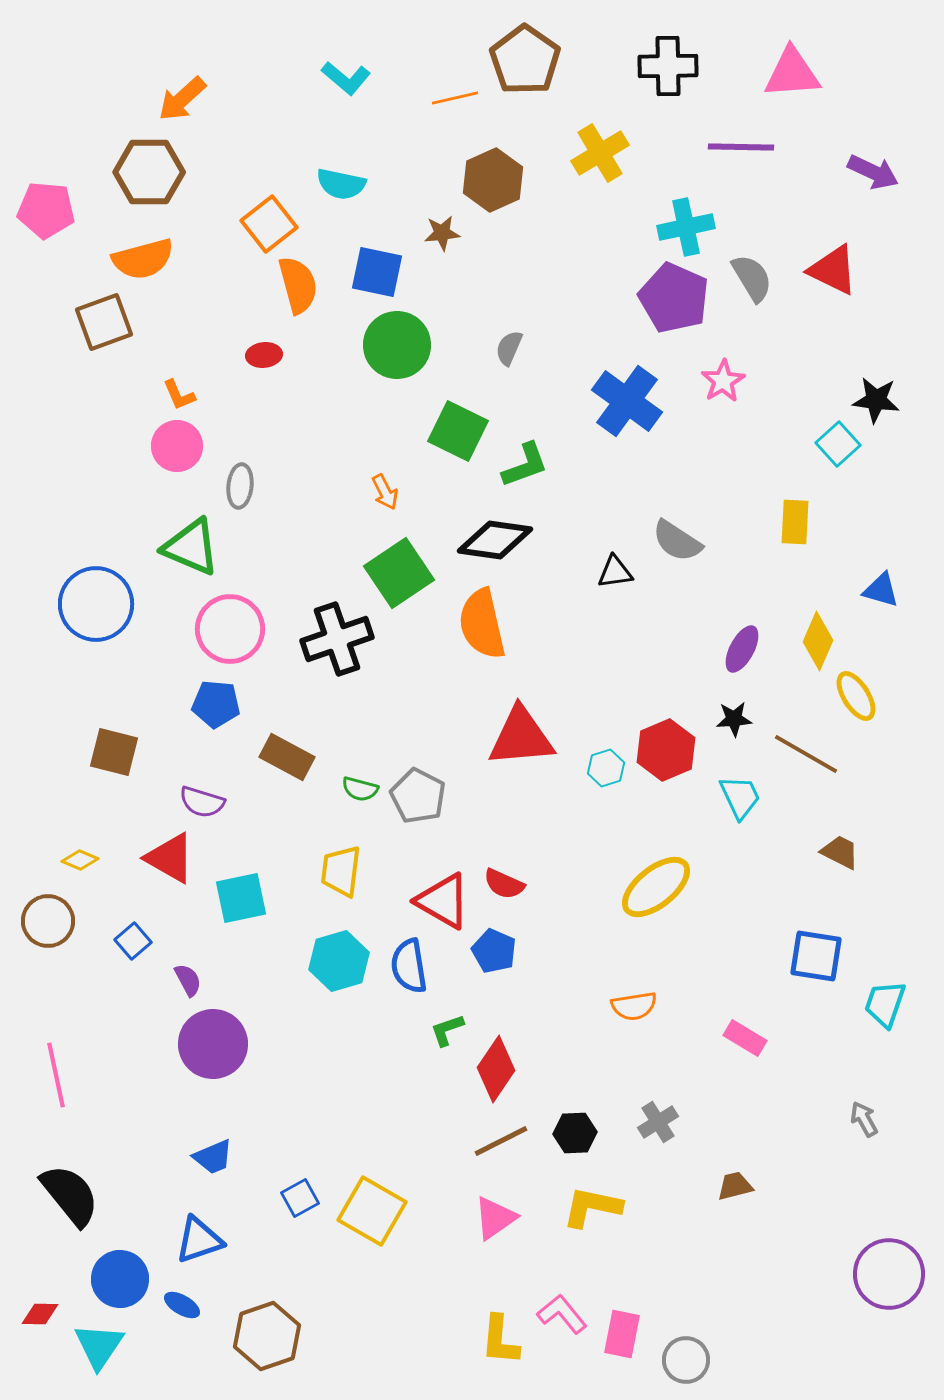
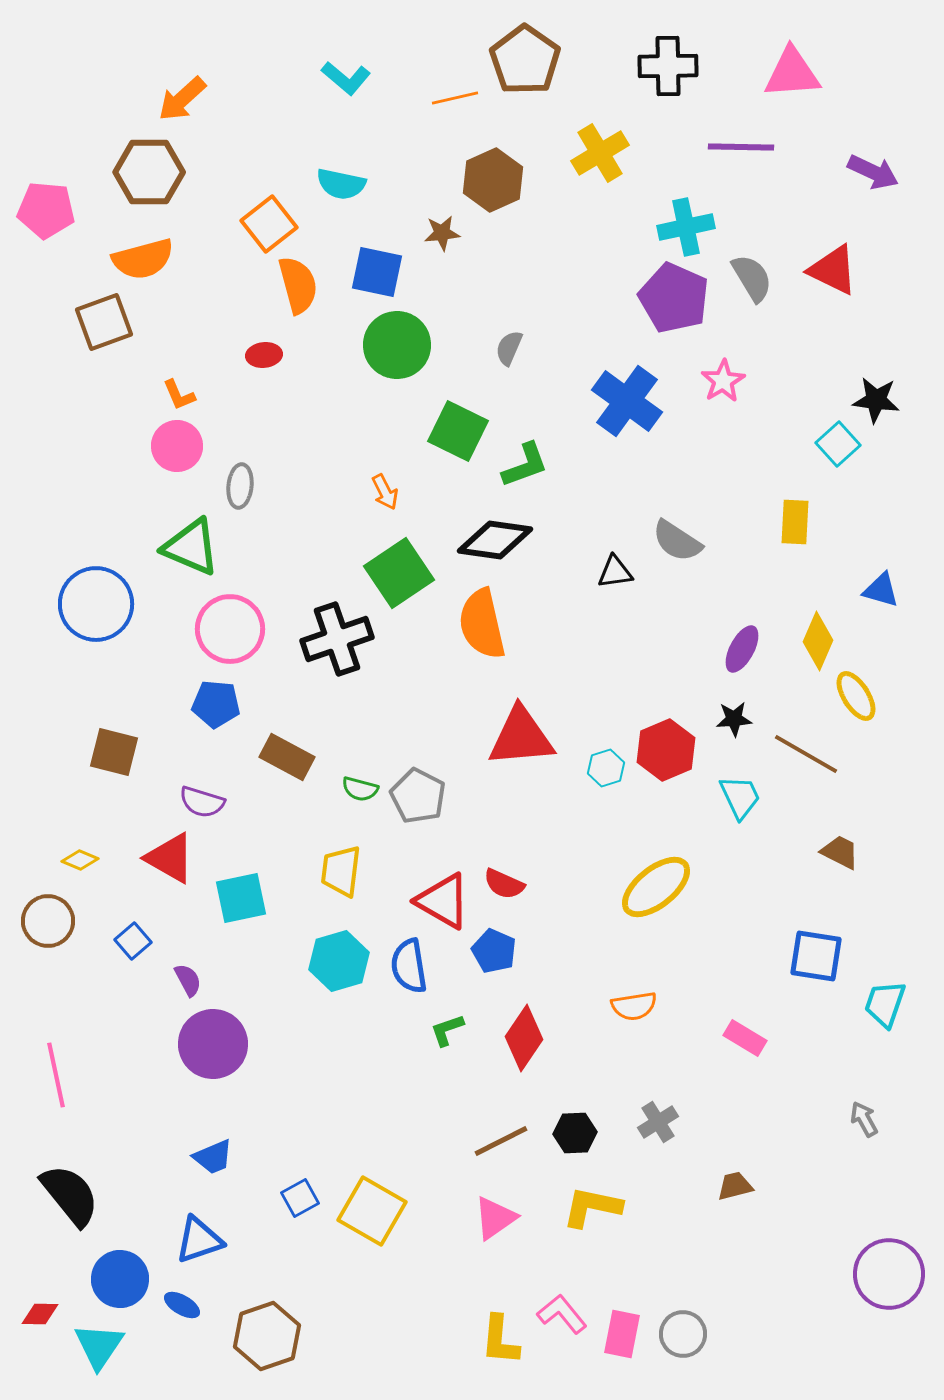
red diamond at (496, 1069): moved 28 px right, 31 px up
gray circle at (686, 1360): moved 3 px left, 26 px up
